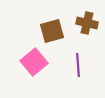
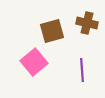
purple line: moved 4 px right, 5 px down
